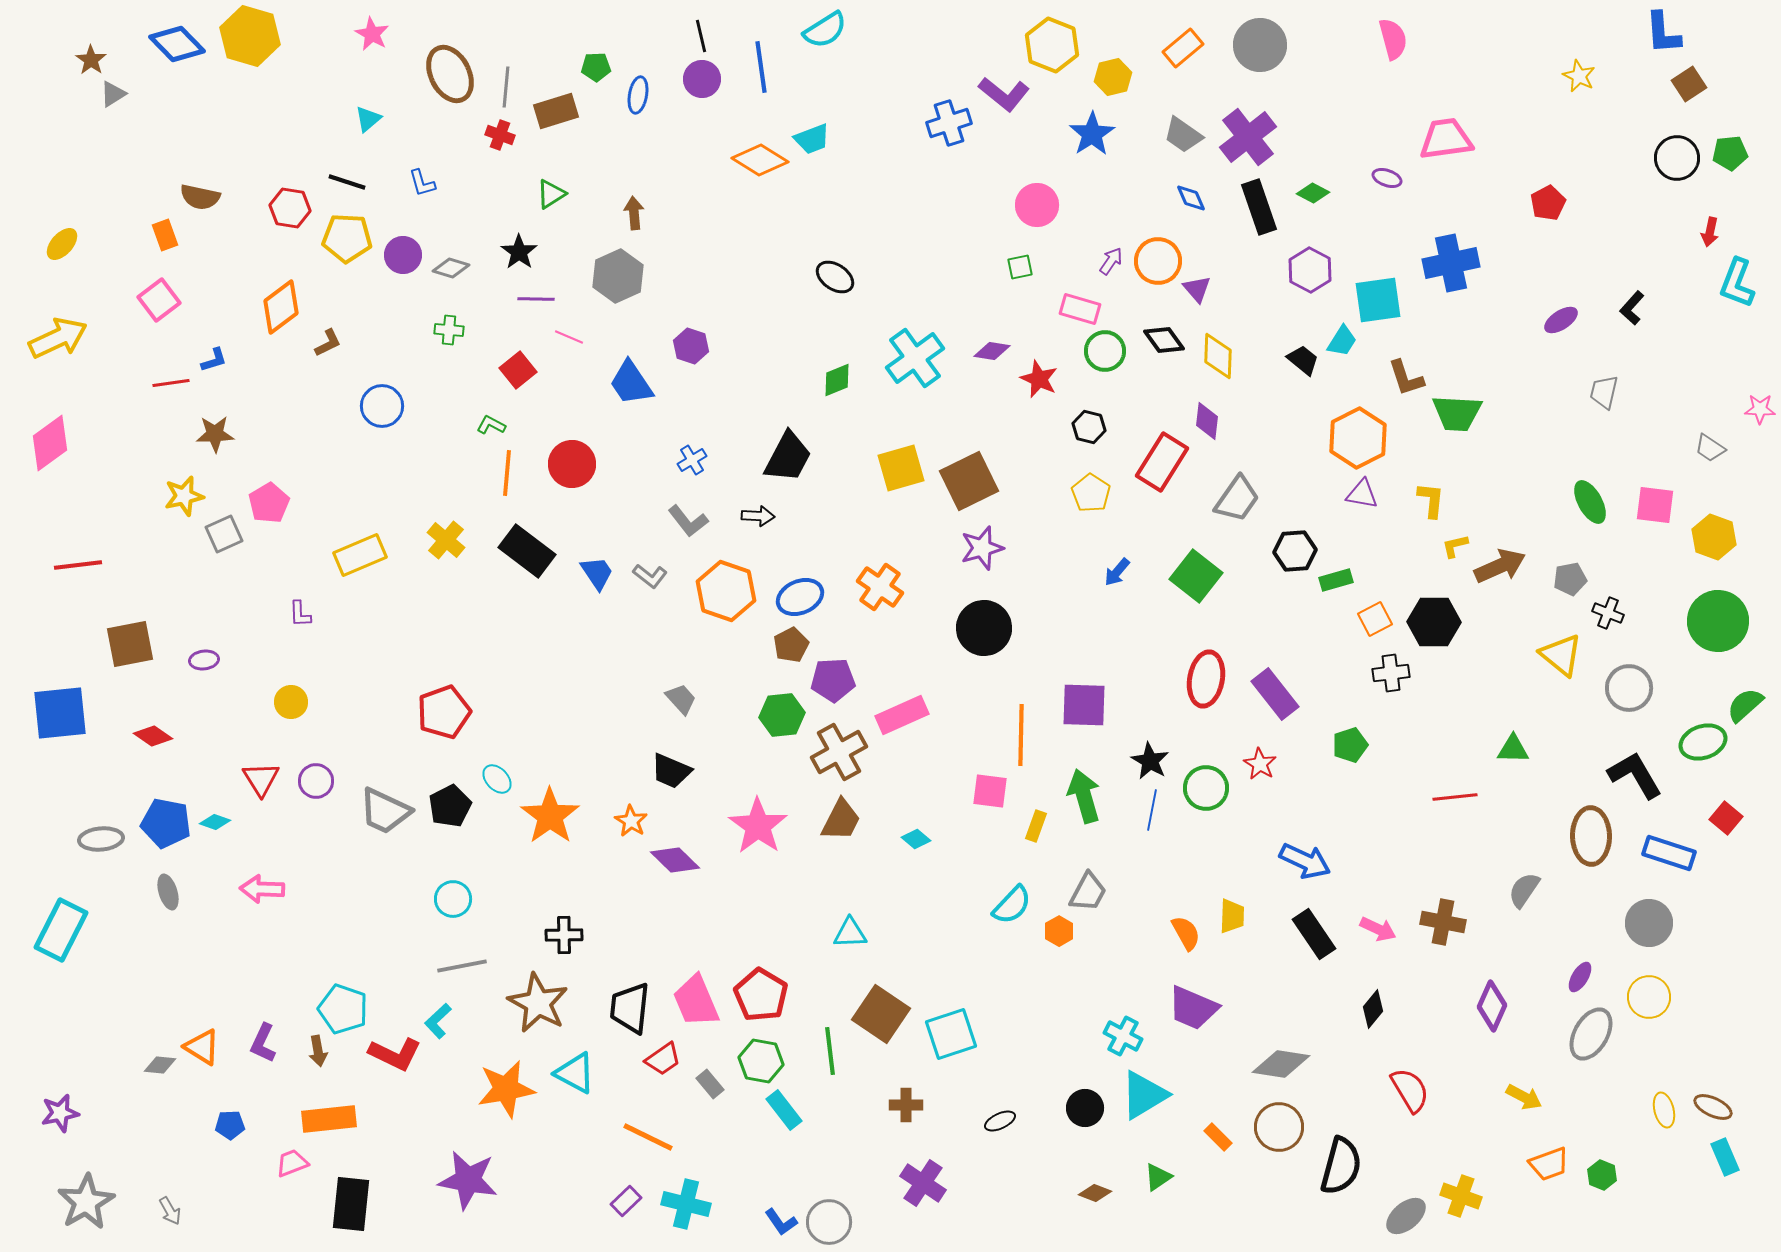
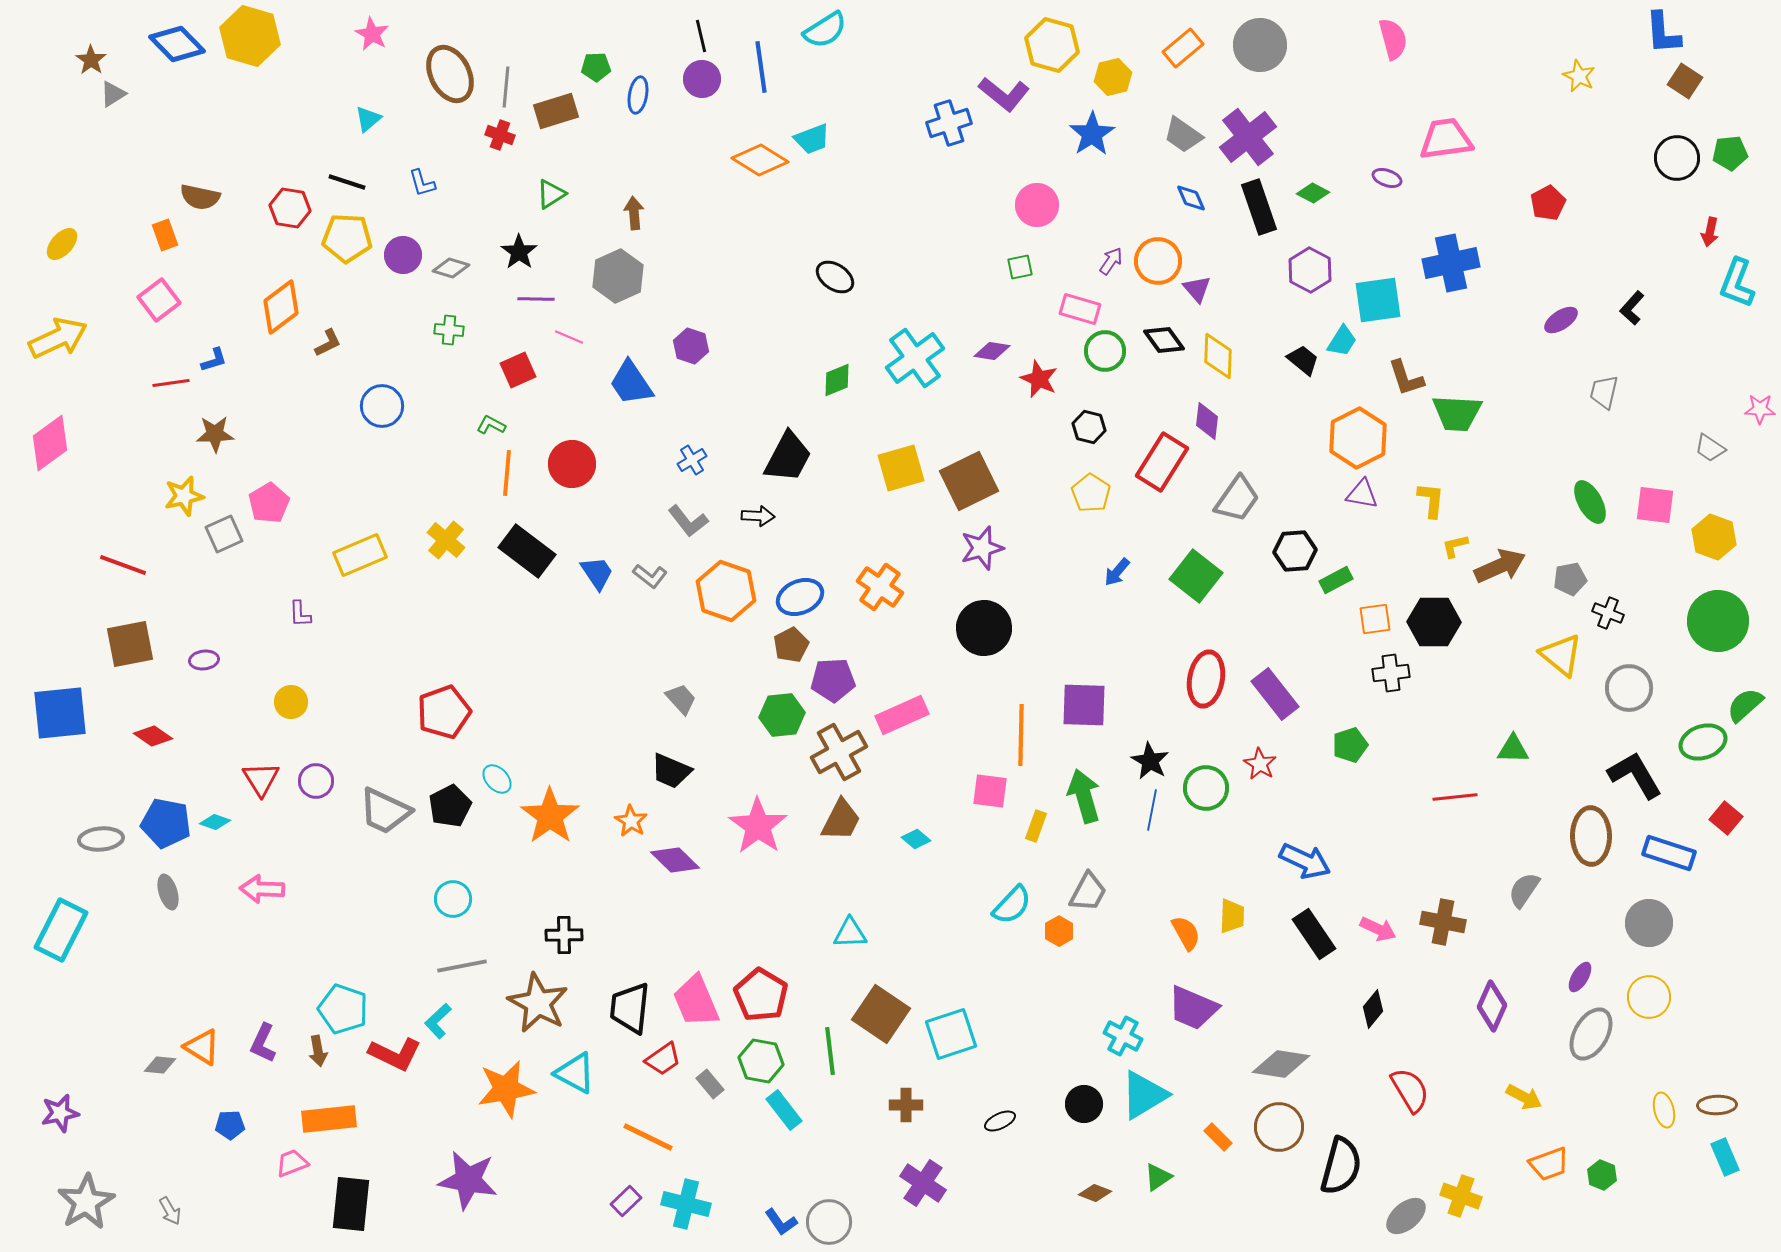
yellow hexagon at (1052, 45): rotated 6 degrees counterclockwise
brown square at (1689, 84): moved 4 px left, 3 px up; rotated 24 degrees counterclockwise
red square at (518, 370): rotated 15 degrees clockwise
red line at (78, 565): moved 45 px right; rotated 27 degrees clockwise
green rectangle at (1336, 580): rotated 12 degrees counterclockwise
orange square at (1375, 619): rotated 20 degrees clockwise
brown ellipse at (1713, 1107): moved 4 px right, 2 px up; rotated 27 degrees counterclockwise
black circle at (1085, 1108): moved 1 px left, 4 px up
